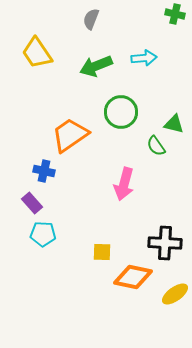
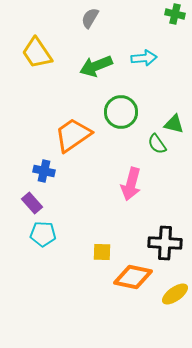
gray semicircle: moved 1 px left, 1 px up; rotated 10 degrees clockwise
orange trapezoid: moved 3 px right
green semicircle: moved 1 px right, 2 px up
pink arrow: moved 7 px right
